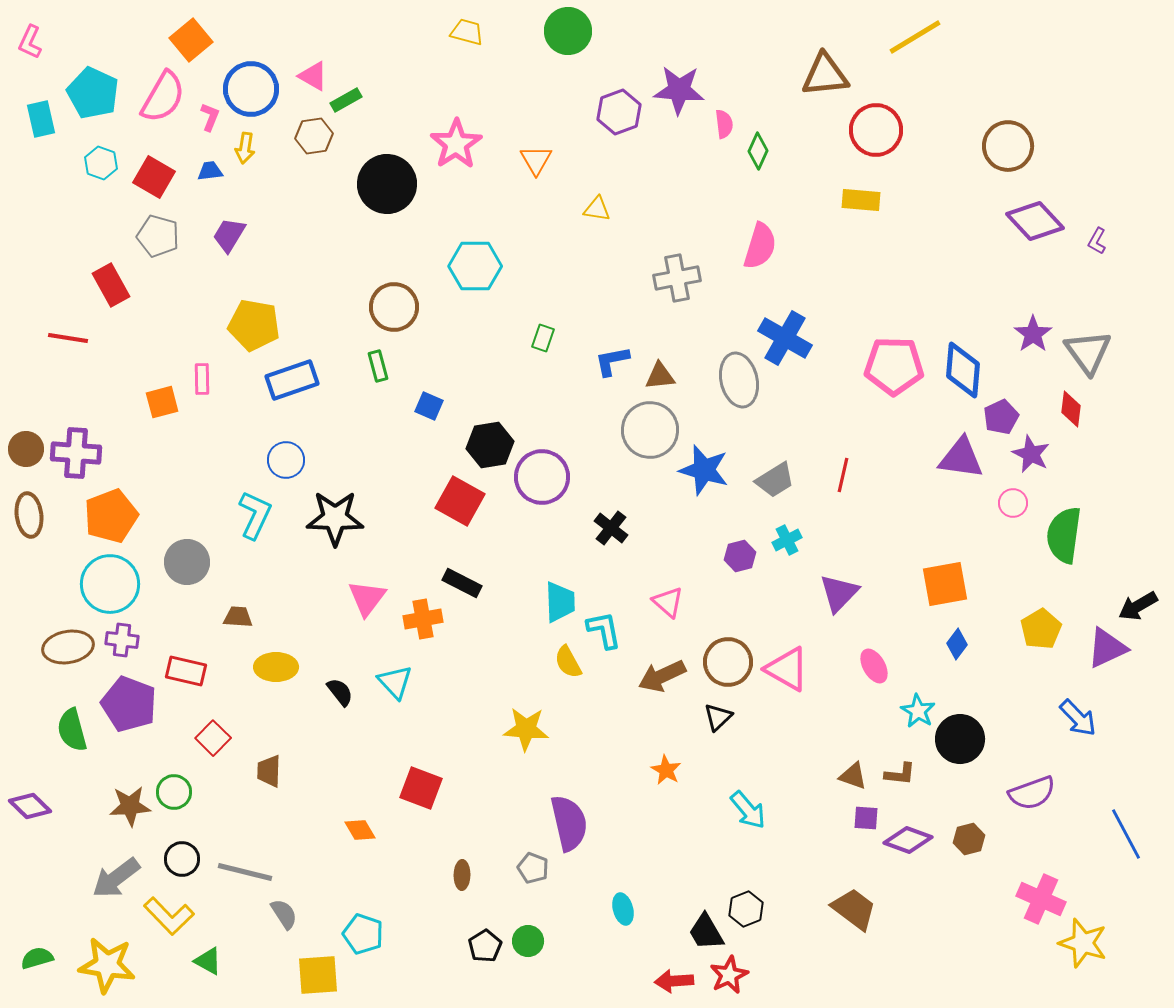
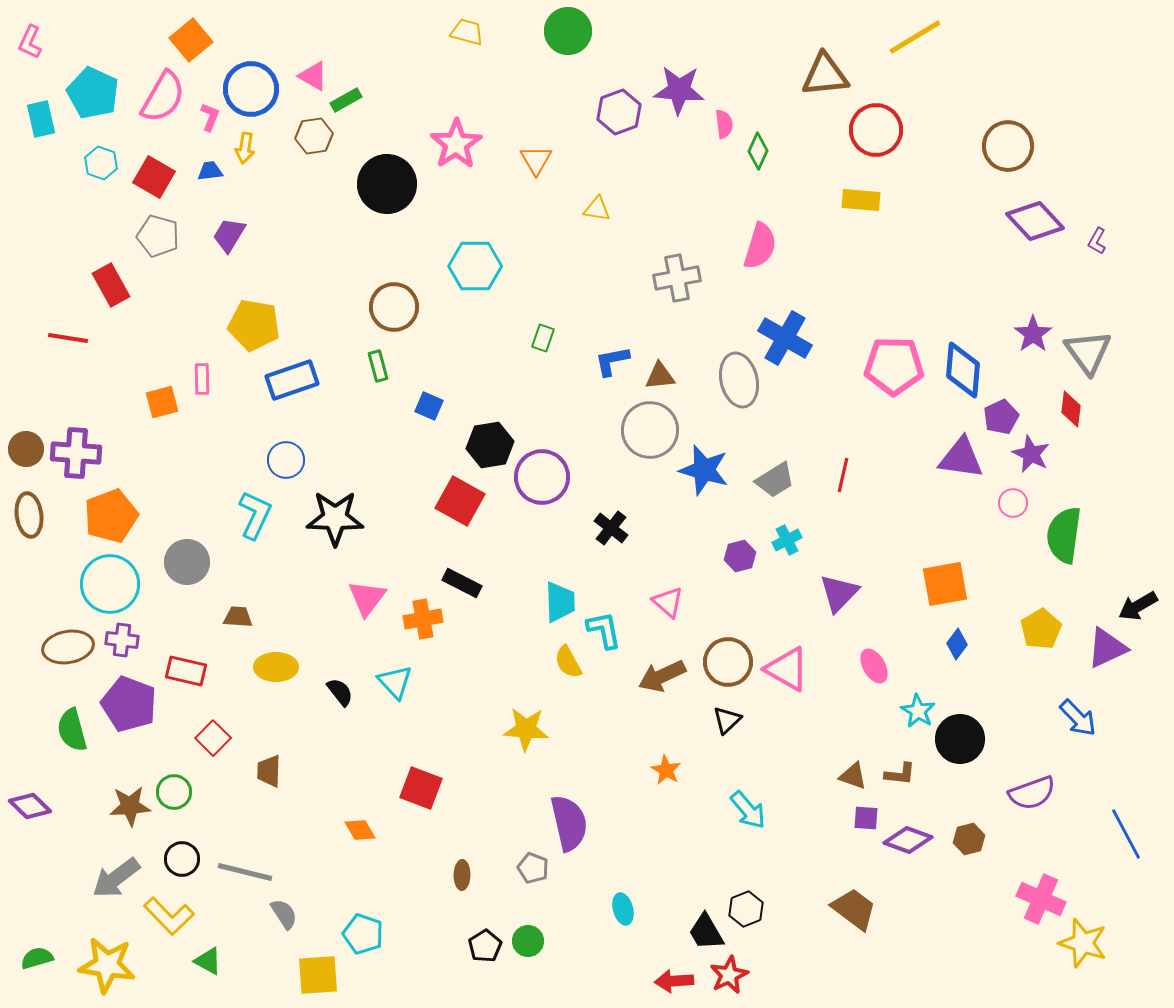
black triangle at (718, 717): moved 9 px right, 3 px down
